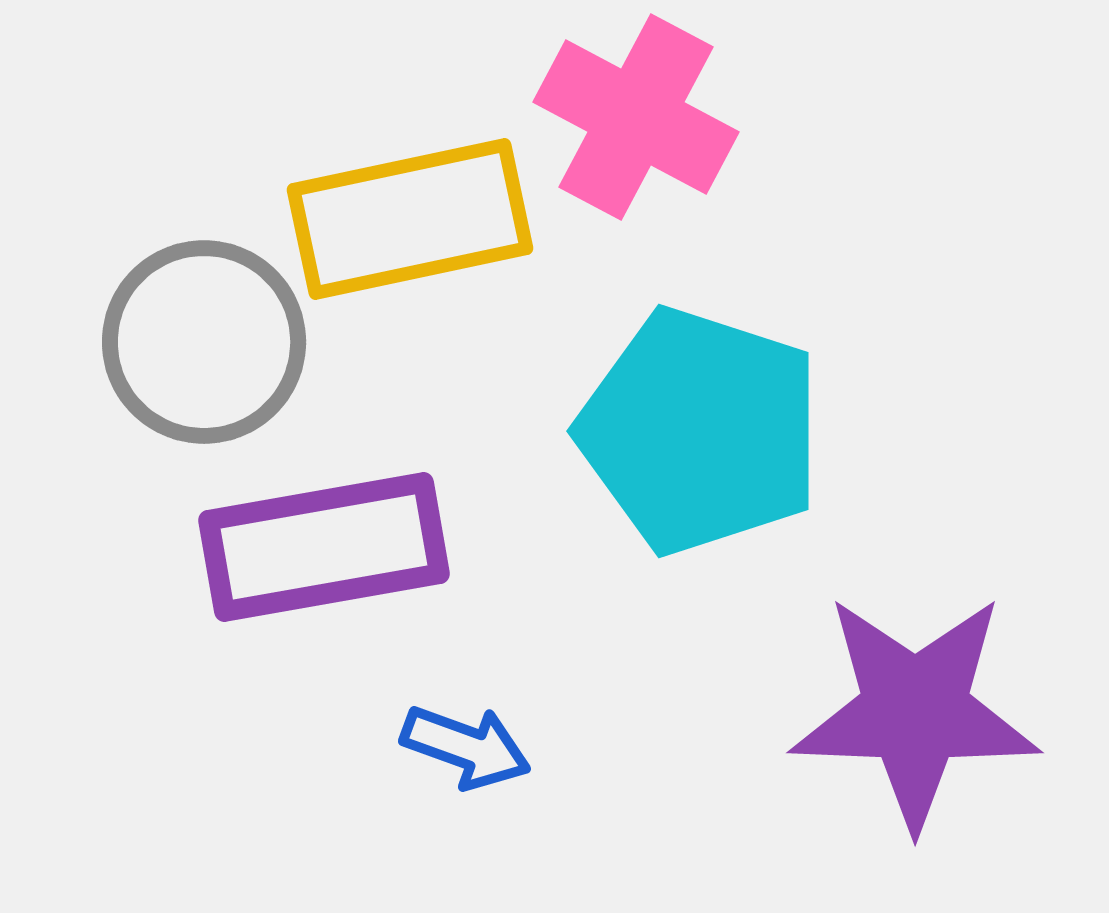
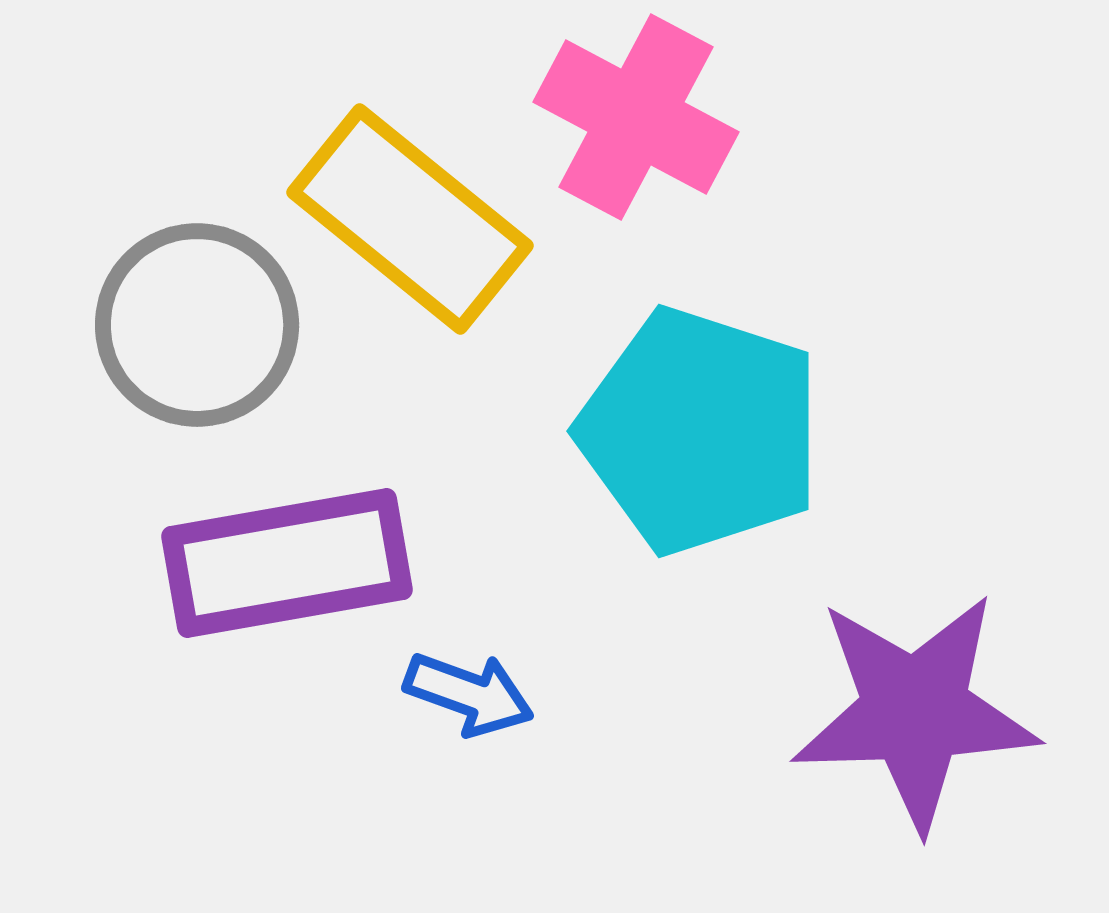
yellow rectangle: rotated 51 degrees clockwise
gray circle: moved 7 px left, 17 px up
purple rectangle: moved 37 px left, 16 px down
purple star: rotated 4 degrees counterclockwise
blue arrow: moved 3 px right, 53 px up
